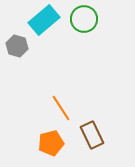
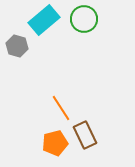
brown rectangle: moved 7 px left
orange pentagon: moved 4 px right
